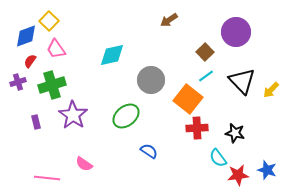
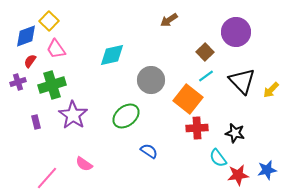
blue star: rotated 30 degrees counterclockwise
pink line: rotated 55 degrees counterclockwise
